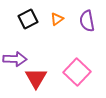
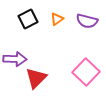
purple semicircle: rotated 65 degrees counterclockwise
pink square: moved 9 px right
red triangle: rotated 15 degrees clockwise
